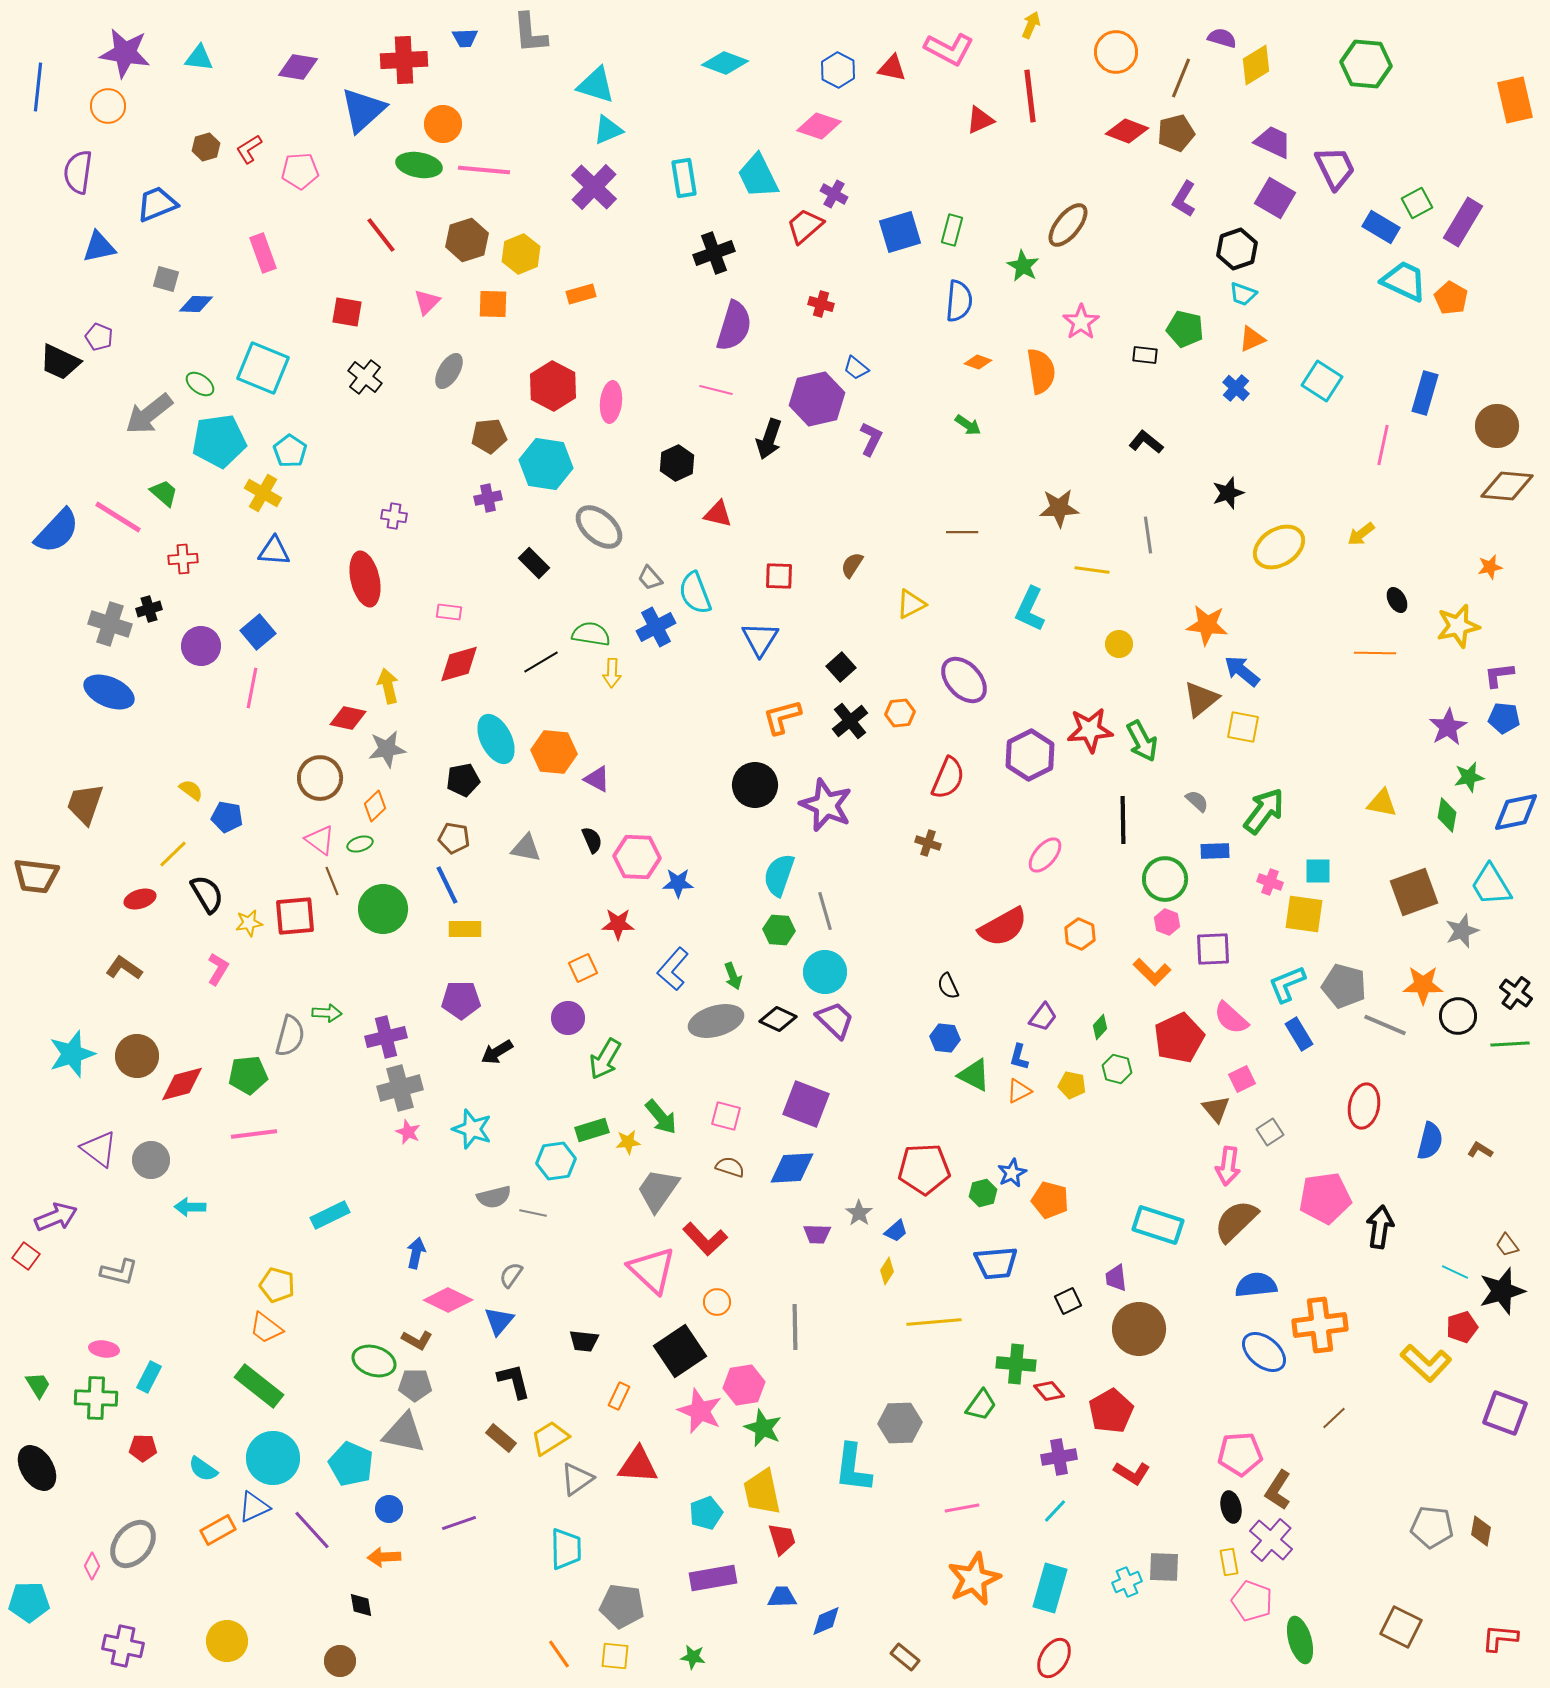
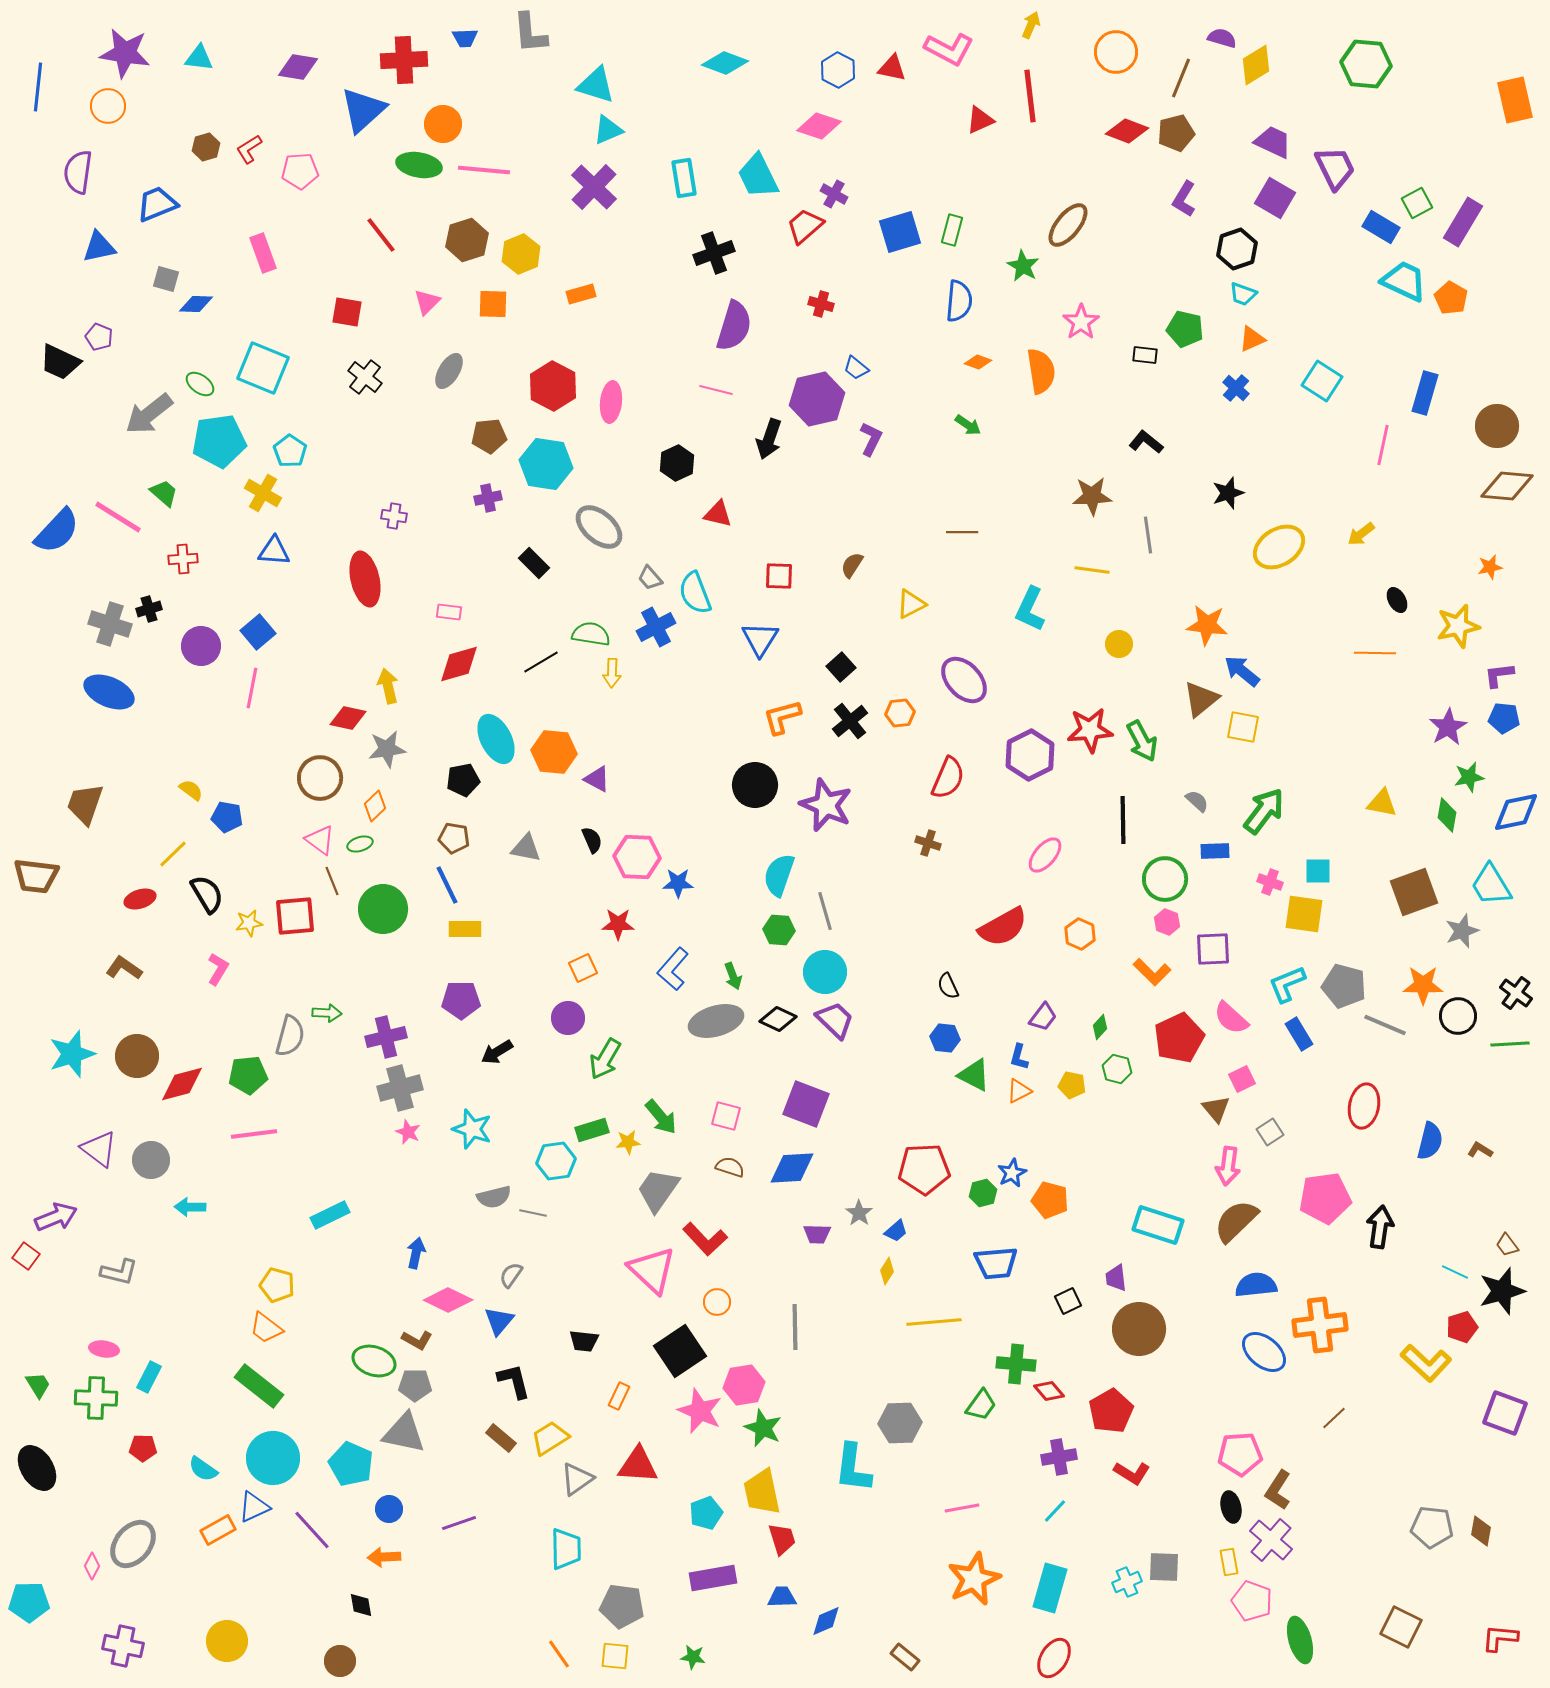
brown star at (1059, 508): moved 33 px right, 12 px up
